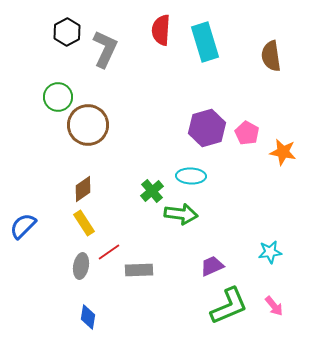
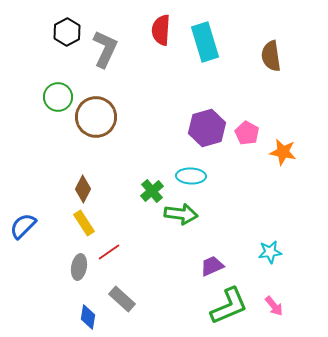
brown circle: moved 8 px right, 8 px up
brown diamond: rotated 28 degrees counterclockwise
gray ellipse: moved 2 px left, 1 px down
gray rectangle: moved 17 px left, 29 px down; rotated 44 degrees clockwise
